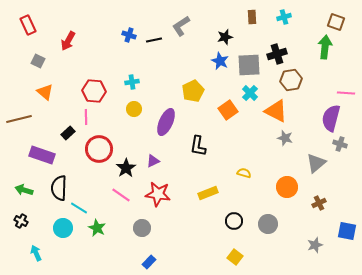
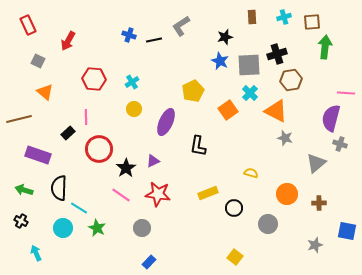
brown square at (336, 22): moved 24 px left; rotated 24 degrees counterclockwise
cyan cross at (132, 82): rotated 24 degrees counterclockwise
red hexagon at (94, 91): moved 12 px up
purple rectangle at (42, 155): moved 4 px left
yellow semicircle at (244, 173): moved 7 px right
orange circle at (287, 187): moved 7 px down
brown cross at (319, 203): rotated 24 degrees clockwise
black circle at (234, 221): moved 13 px up
